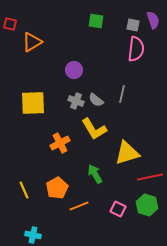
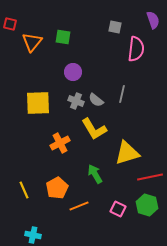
green square: moved 33 px left, 16 px down
gray square: moved 18 px left, 2 px down
orange triangle: rotated 20 degrees counterclockwise
purple circle: moved 1 px left, 2 px down
yellow square: moved 5 px right
